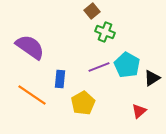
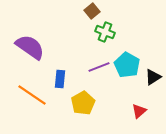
black triangle: moved 1 px right, 1 px up
